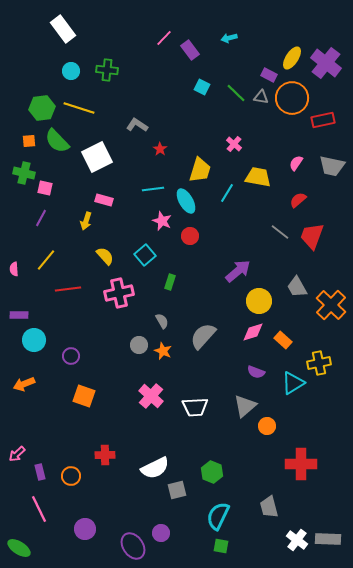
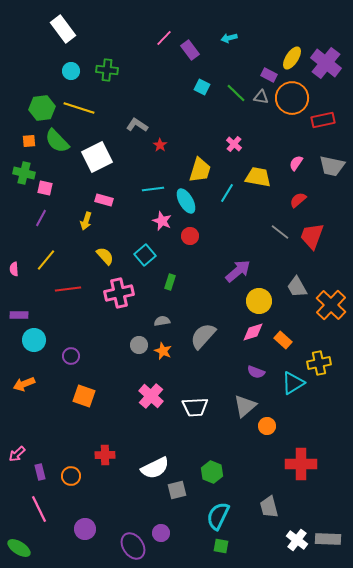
red star at (160, 149): moved 4 px up
gray semicircle at (162, 321): rotated 70 degrees counterclockwise
